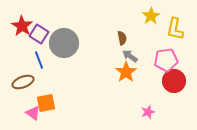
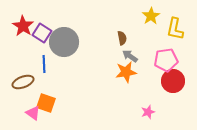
red star: moved 1 px right
purple square: moved 3 px right, 1 px up
gray circle: moved 1 px up
blue line: moved 5 px right, 4 px down; rotated 18 degrees clockwise
orange star: rotated 25 degrees clockwise
red circle: moved 1 px left
orange square: rotated 30 degrees clockwise
